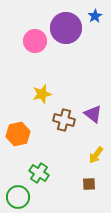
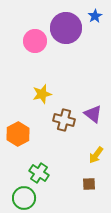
orange hexagon: rotated 15 degrees counterclockwise
green circle: moved 6 px right, 1 px down
